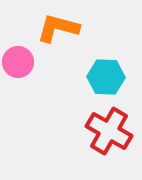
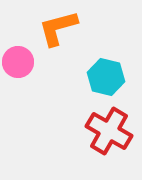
orange L-shape: rotated 30 degrees counterclockwise
cyan hexagon: rotated 12 degrees clockwise
